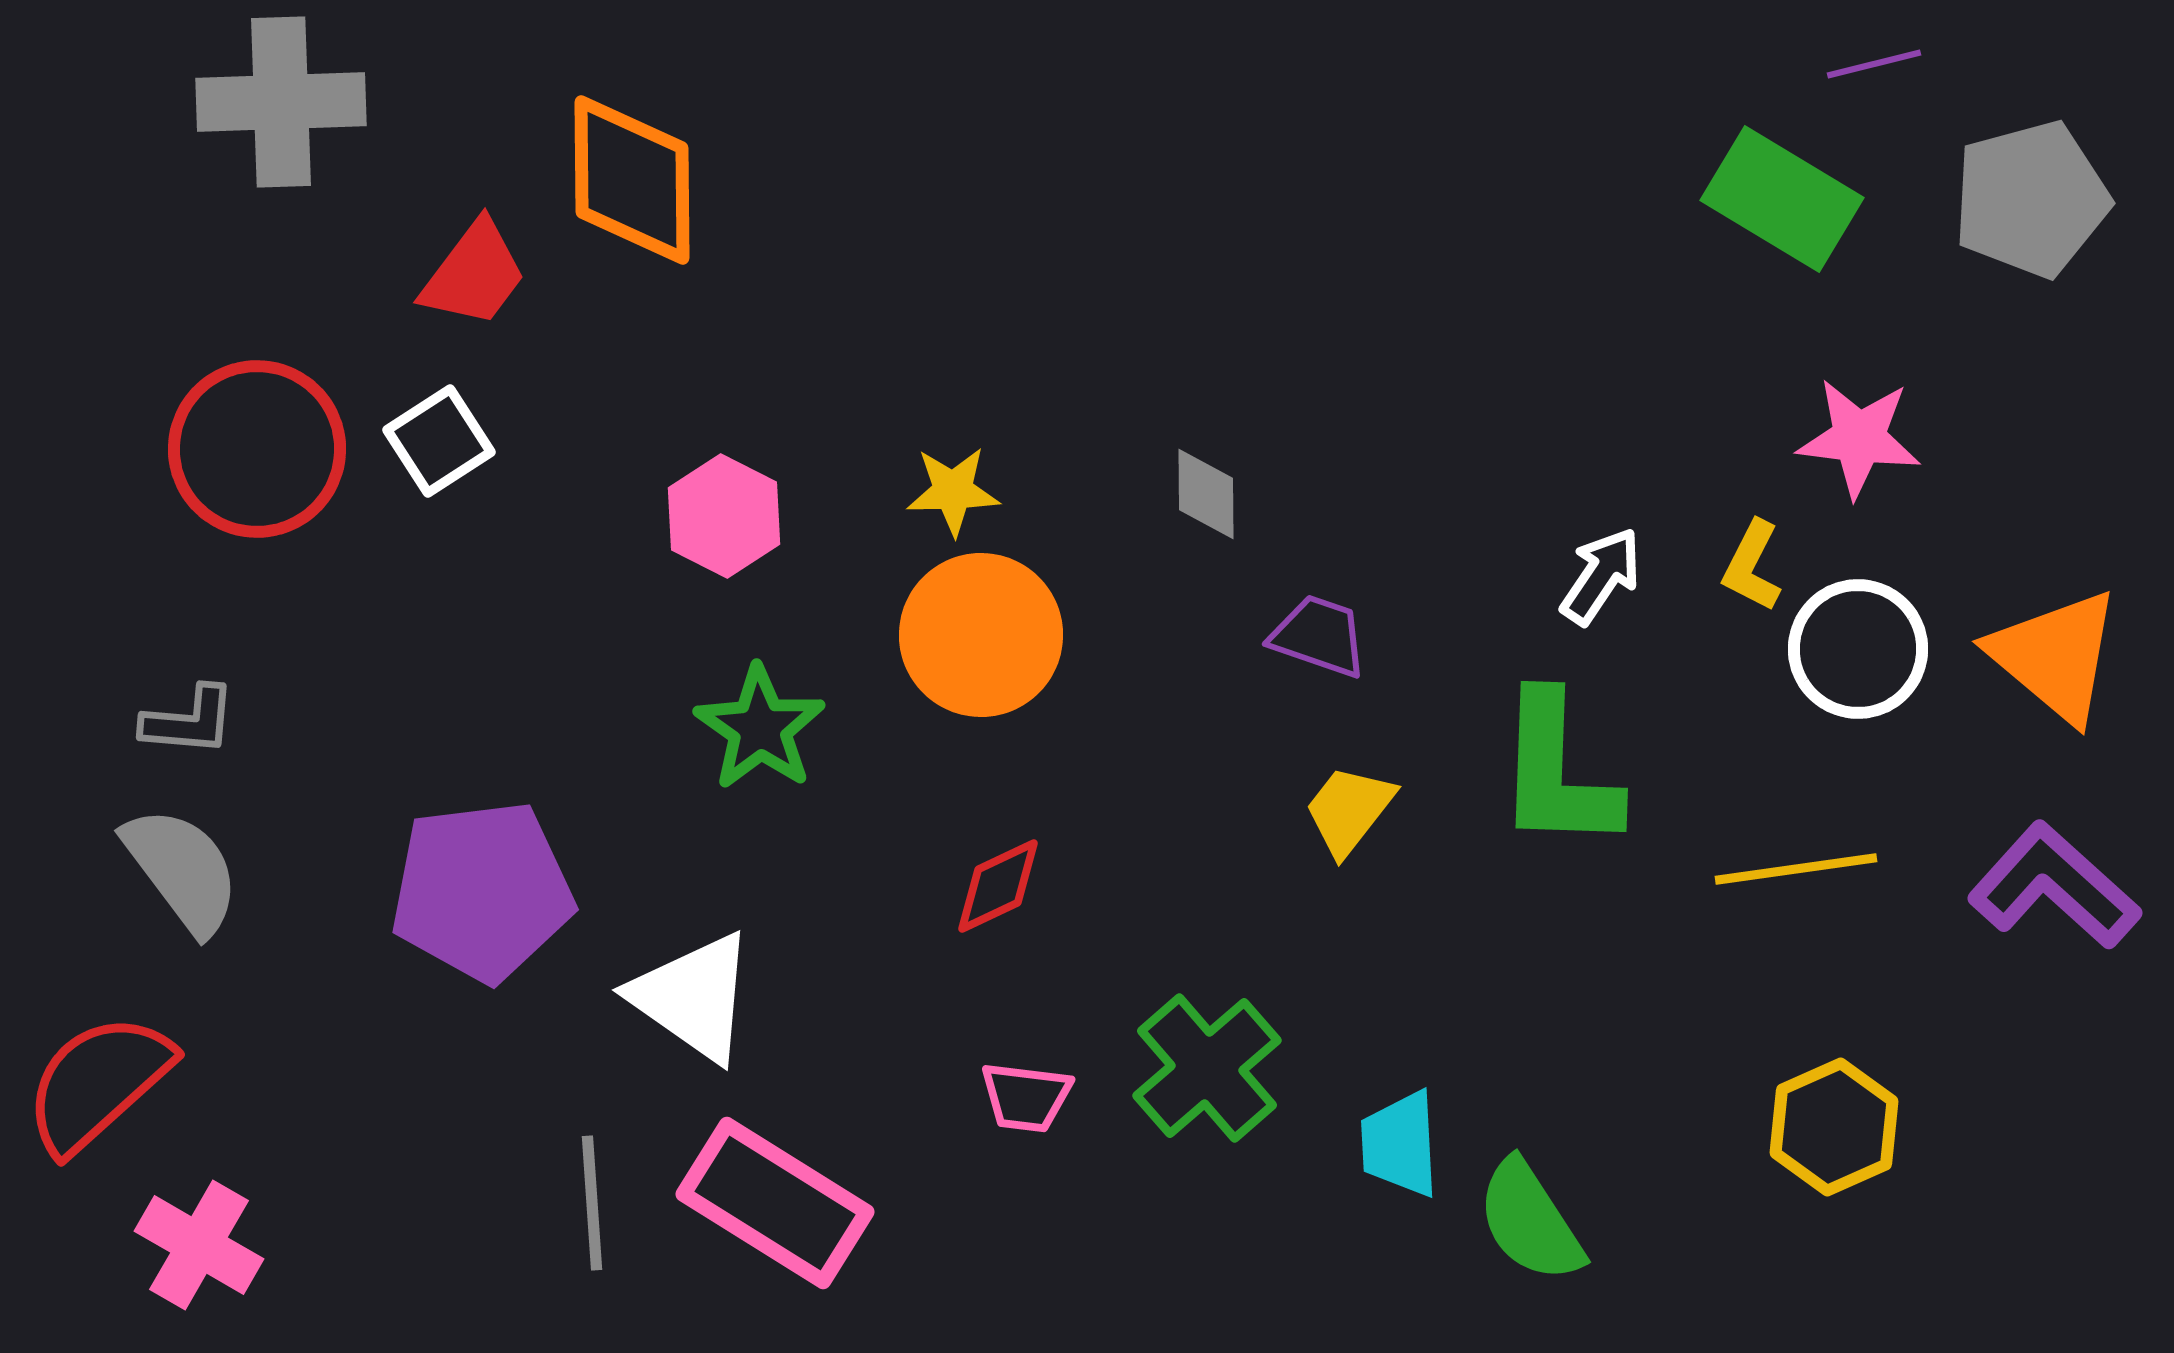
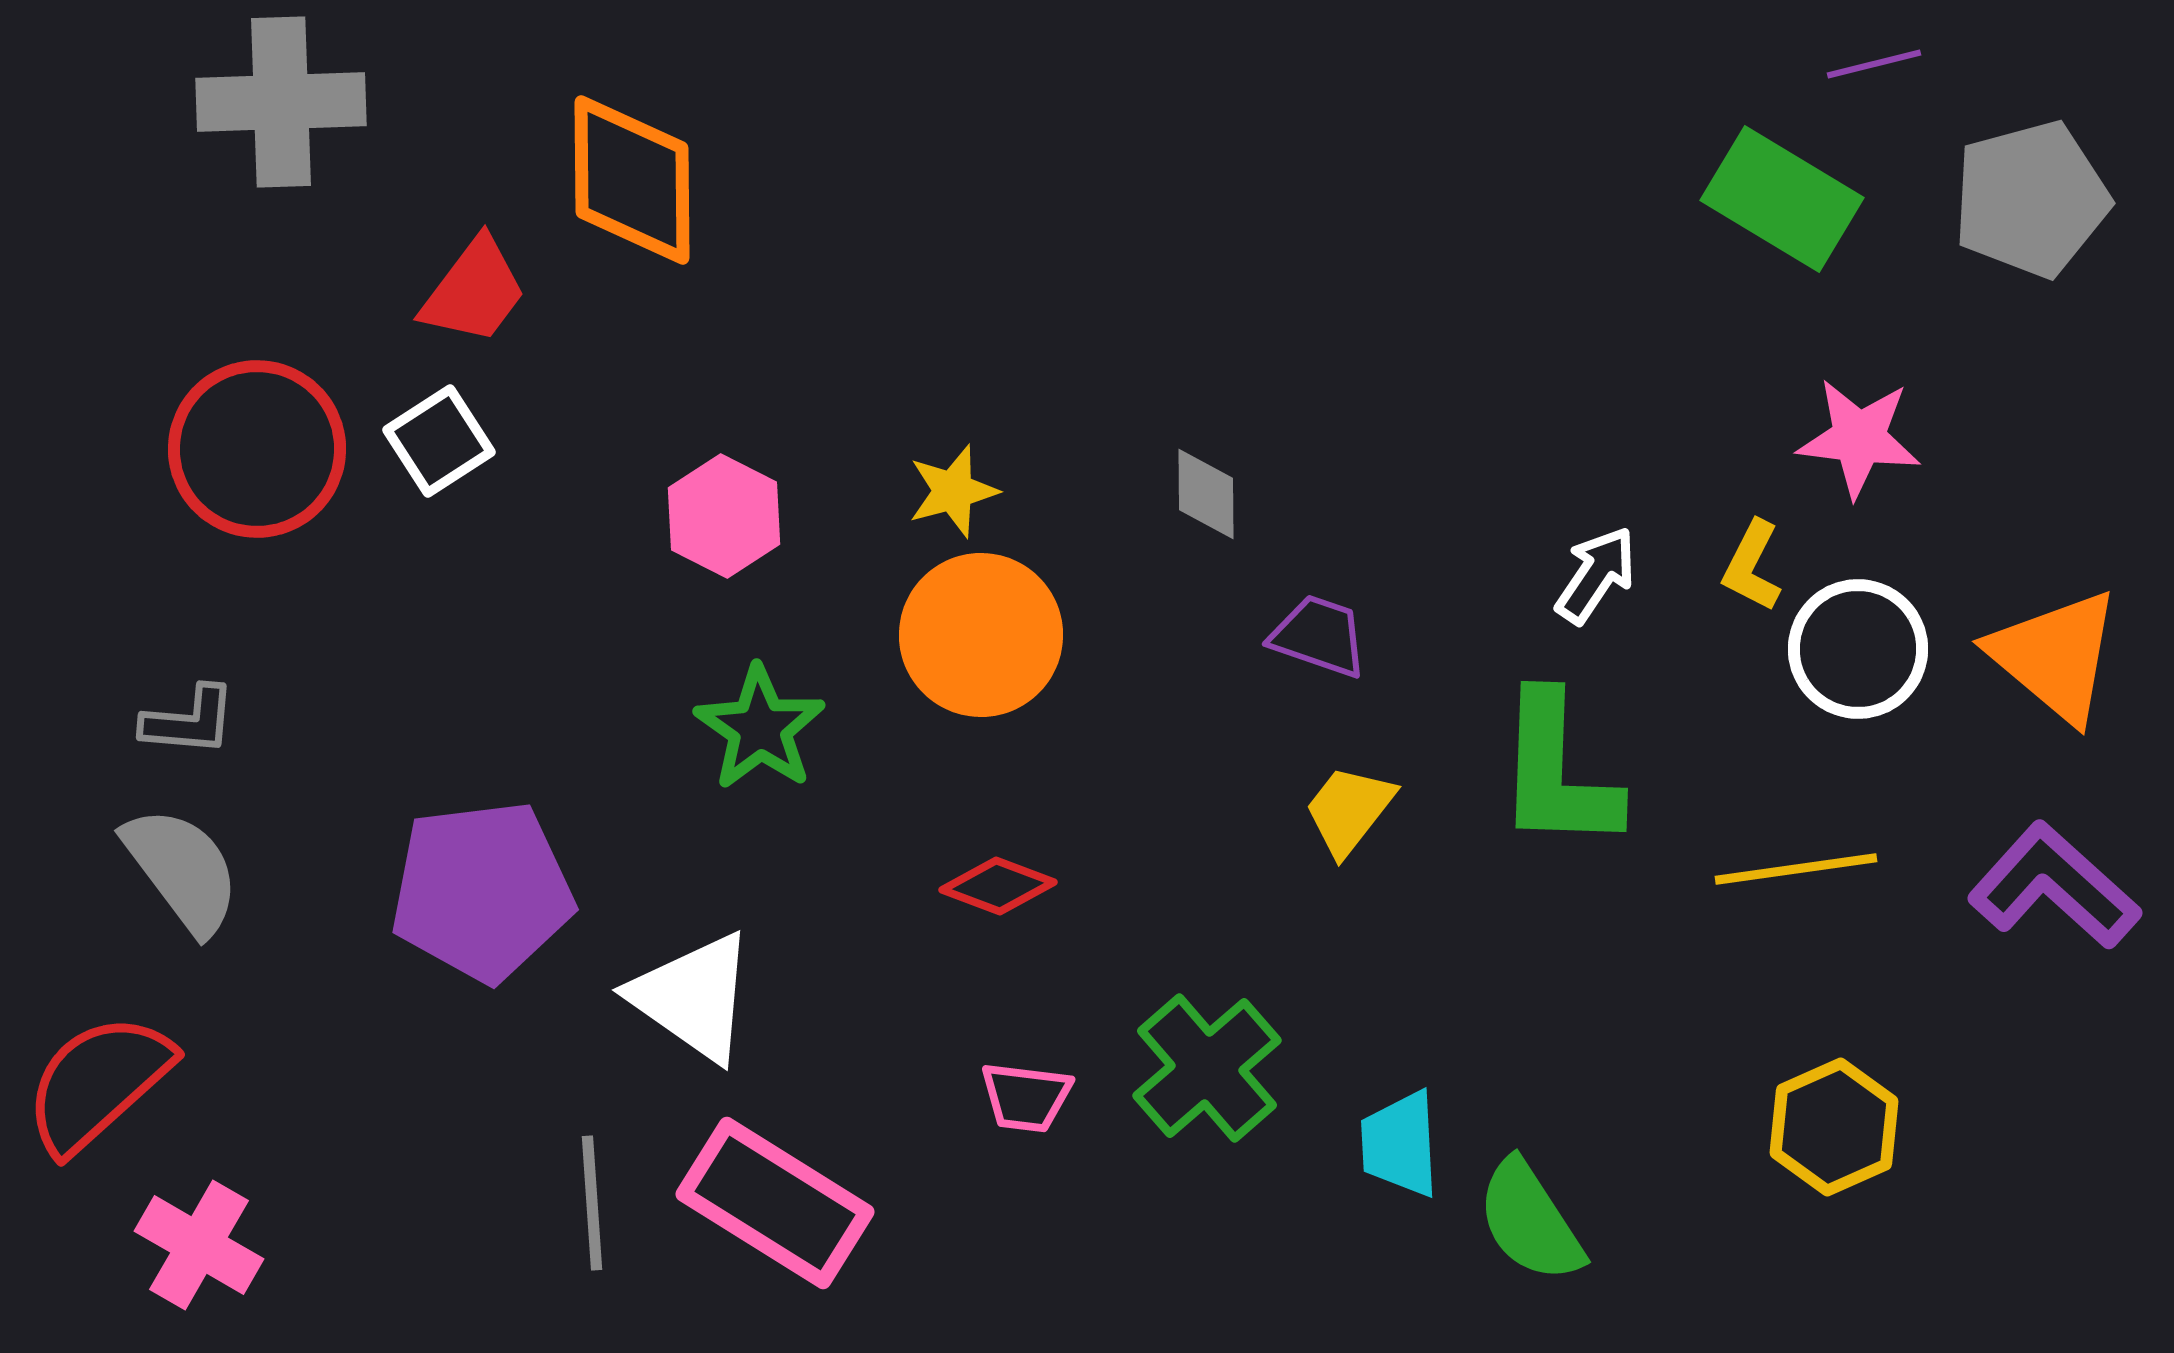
red trapezoid: moved 17 px down
yellow star: rotated 14 degrees counterclockwise
white arrow: moved 5 px left, 1 px up
red diamond: rotated 46 degrees clockwise
